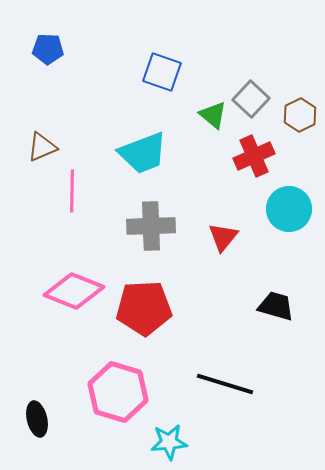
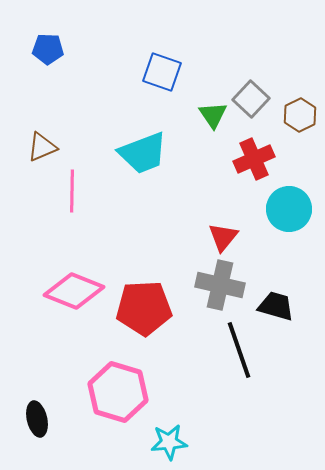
green triangle: rotated 16 degrees clockwise
red cross: moved 3 px down
gray cross: moved 69 px right, 59 px down; rotated 15 degrees clockwise
black line: moved 14 px right, 34 px up; rotated 54 degrees clockwise
